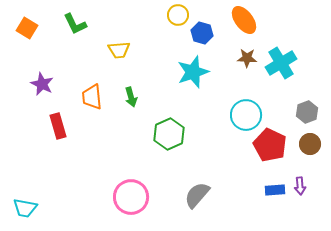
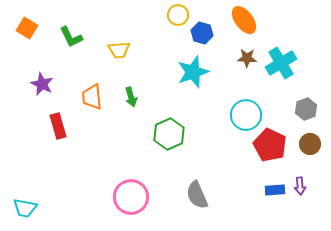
green L-shape: moved 4 px left, 13 px down
gray hexagon: moved 1 px left, 3 px up
gray semicircle: rotated 64 degrees counterclockwise
